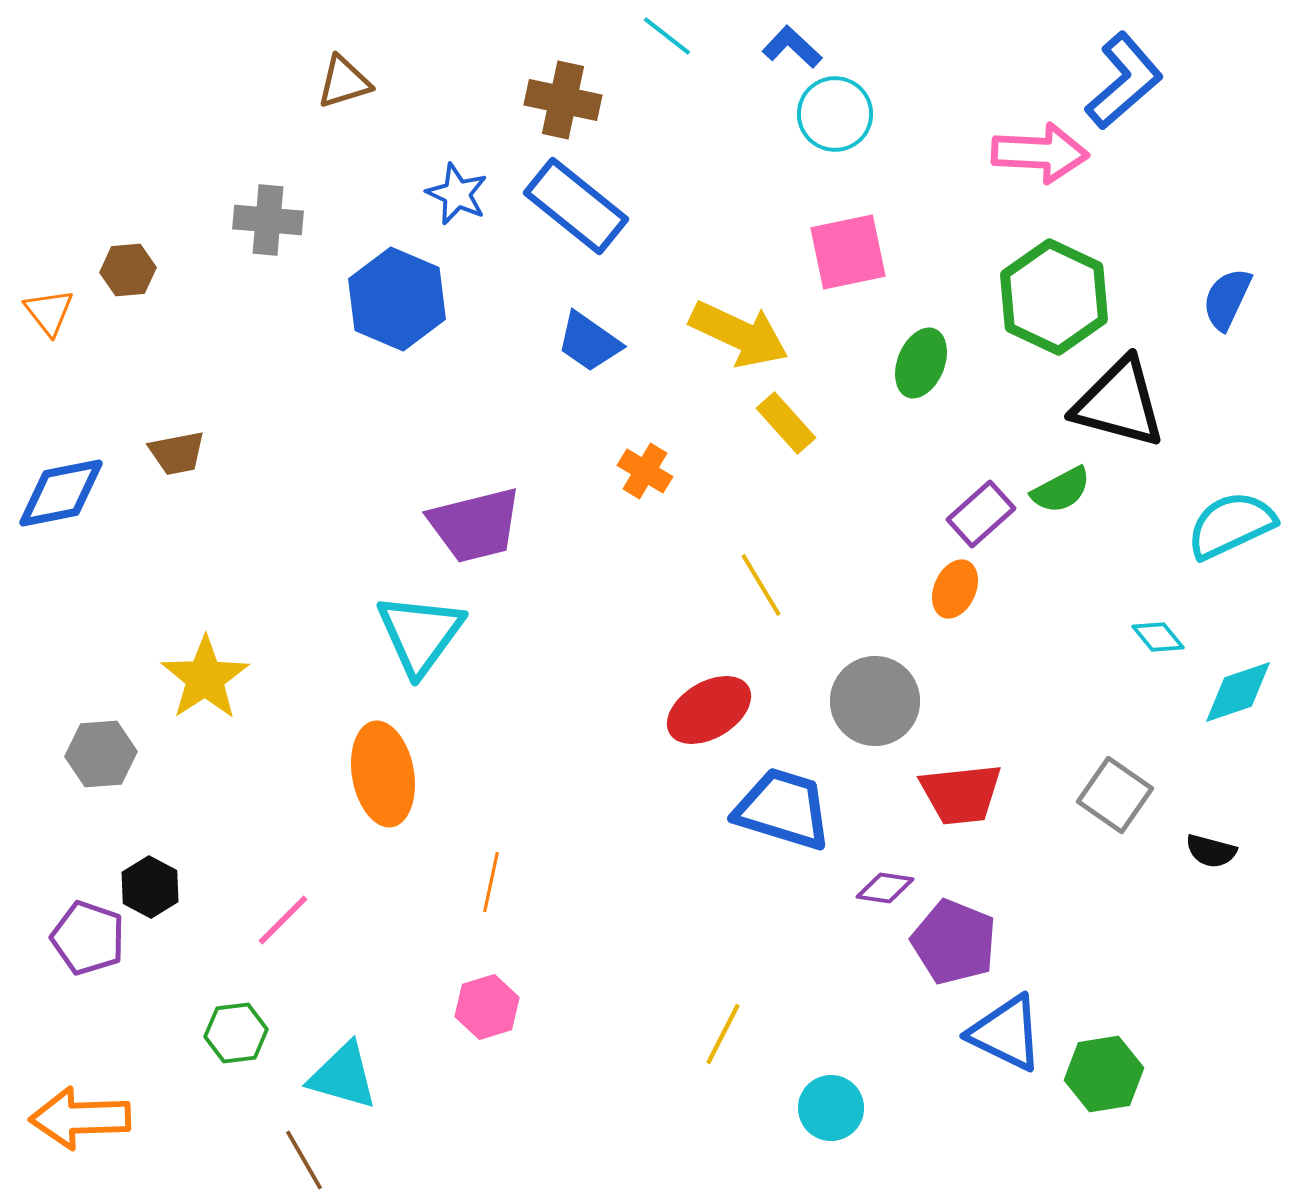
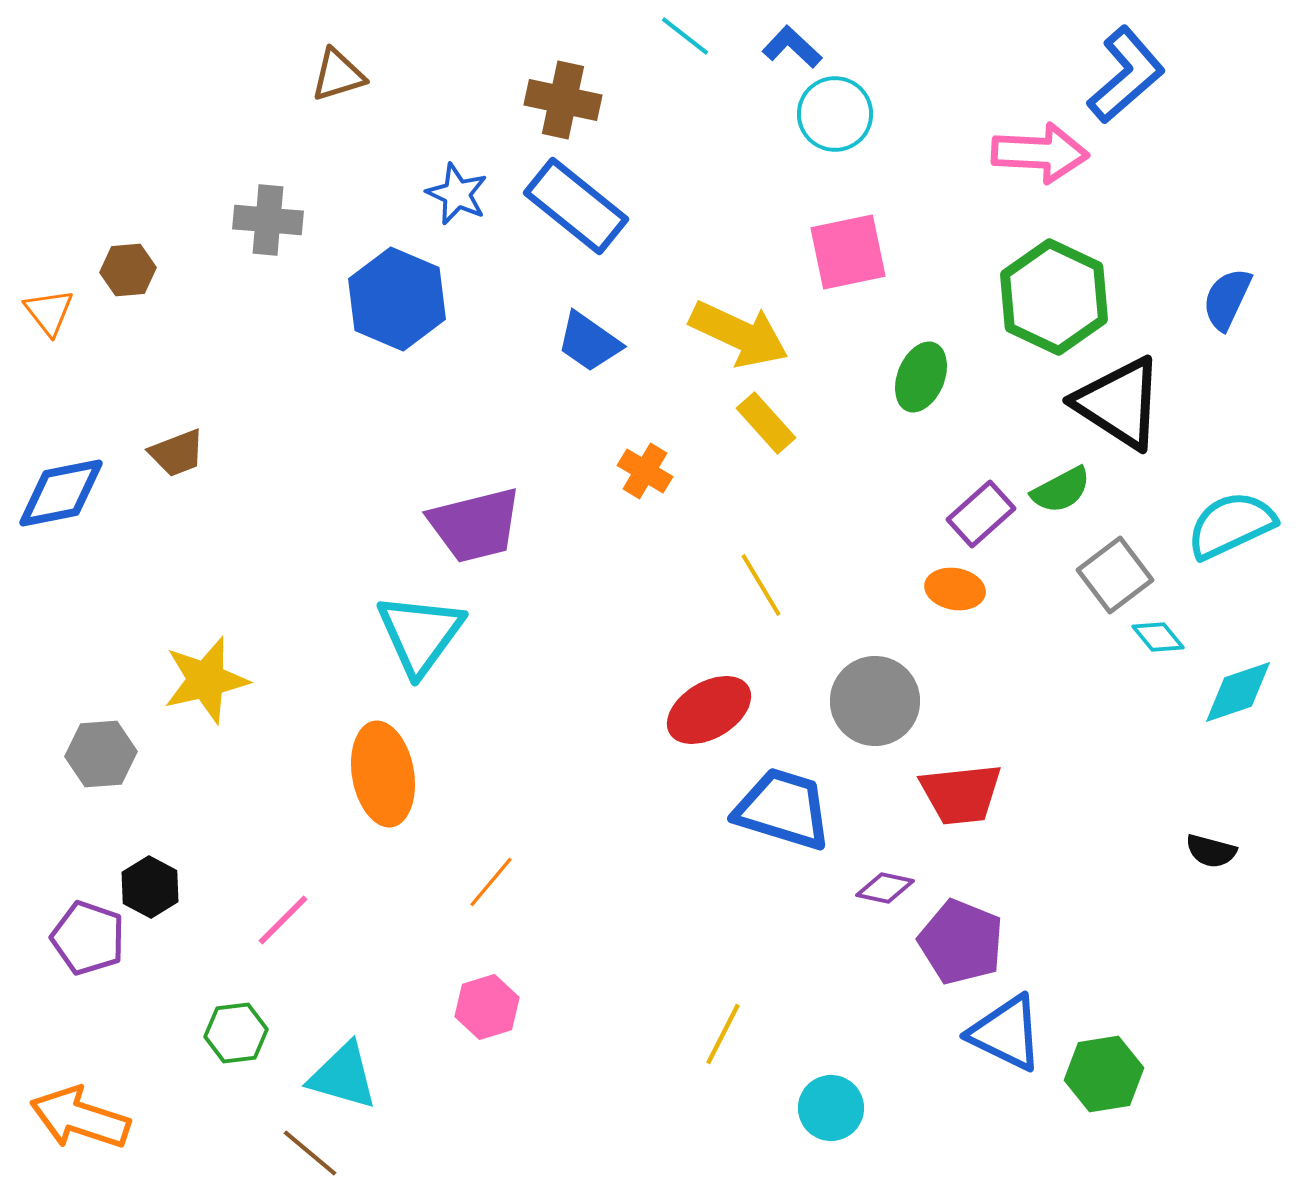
cyan line at (667, 36): moved 18 px right
blue L-shape at (1124, 81): moved 2 px right, 6 px up
brown triangle at (344, 82): moved 6 px left, 7 px up
green ellipse at (921, 363): moved 14 px down
black triangle at (1119, 403): rotated 18 degrees clockwise
yellow rectangle at (786, 423): moved 20 px left
brown trapezoid at (177, 453): rotated 10 degrees counterclockwise
orange ellipse at (955, 589): rotated 76 degrees clockwise
yellow star at (205, 678): moved 1 px right, 2 px down; rotated 20 degrees clockwise
gray square at (1115, 795): moved 220 px up; rotated 18 degrees clockwise
orange line at (491, 882): rotated 28 degrees clockwise
purple diamond at (885, 888): rotated 4 degrees clockwise
purple pentagon at (954, 942): moved 7 px right
orange arrow at (80, 1118): rotated 20 degrees clockwise
brown line at (304, 1160): moved 6 px right, 7 px up; rotated 20 degrees counterclockwise
